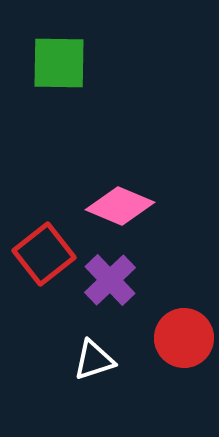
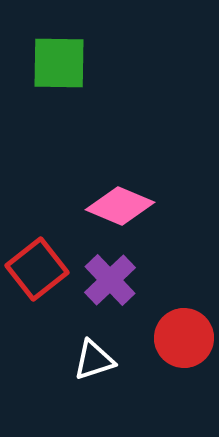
red square: moved 7 px left, 15 px down
